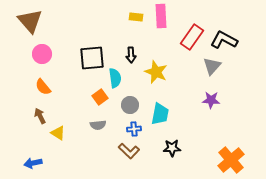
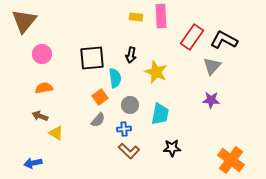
brown triangle: moved 6 px left; rotated 20 degrees clockwise
black arrow: rotated 14 degrees clockwise
orange semicircle: moved 1 px right, 1 px down; rotated 120 degrees clockwise
brown arrow: rotated 42 degrees counterclockwise
gray semicircle: moved 5 px up; rotated 42 degrees counterclockwise
blue cross: moved 10 px left
yellow triangle: moved 2 px left
orange cross: rotated 12 degrees counterclockwise
